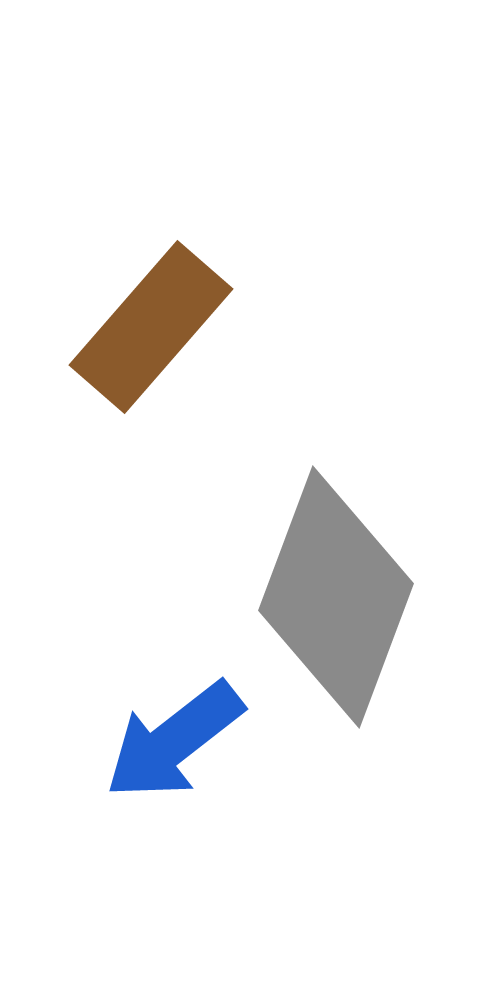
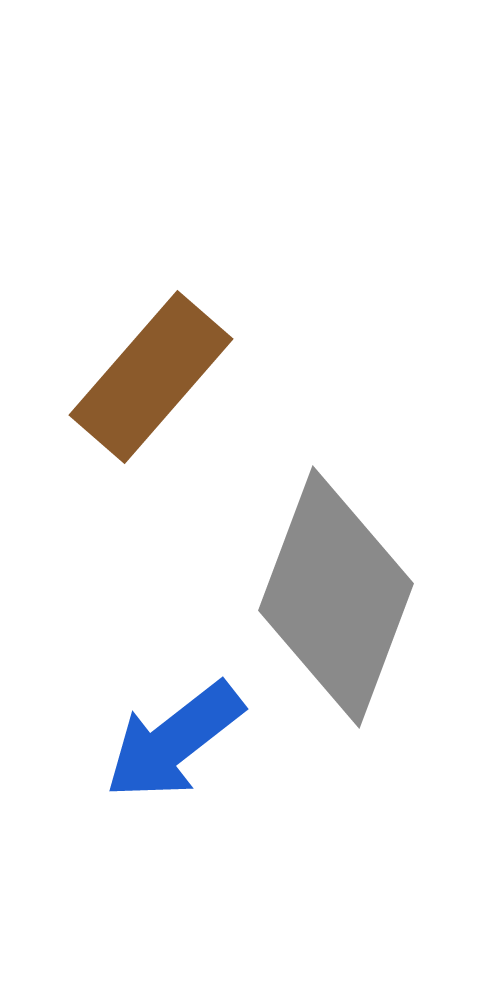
brown rectangle: moved 50 px down
